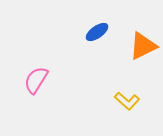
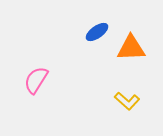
orange triangle: moved 12 px left, 2 px down; rotated 24 degrees clockwise
